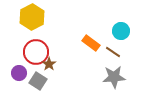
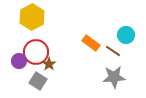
cyan circle: moved 5 px right, 4 px down
brown line: moved 1 px up
purple circle: moved 12 px up
